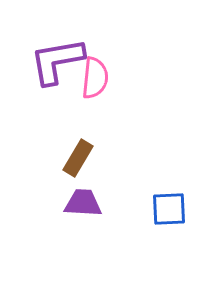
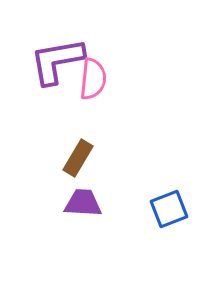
pink semicircle: moved 2 px left, 1 px down
blue square: rotated 18 degrees counterclockwise
